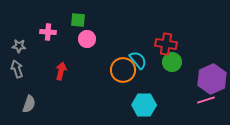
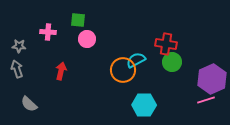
cyan semicircle: moved 2 px left; rotated 78 degrees counterclockwise
gray semicircle: rotated 114 degrees clockwise
